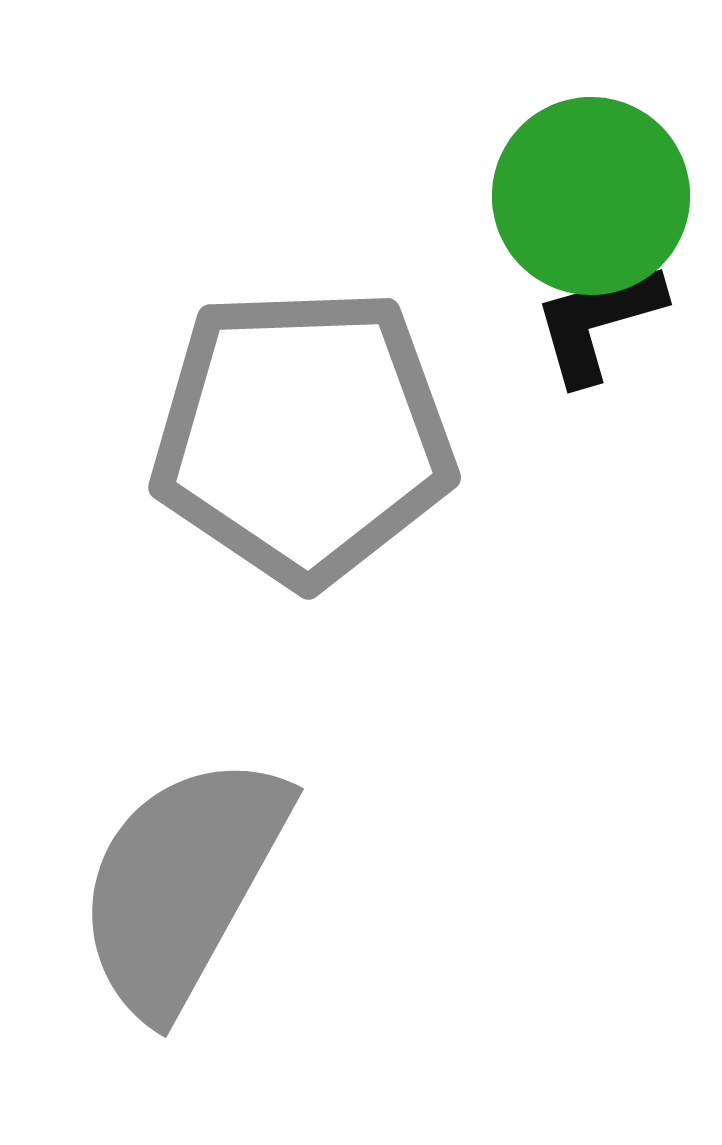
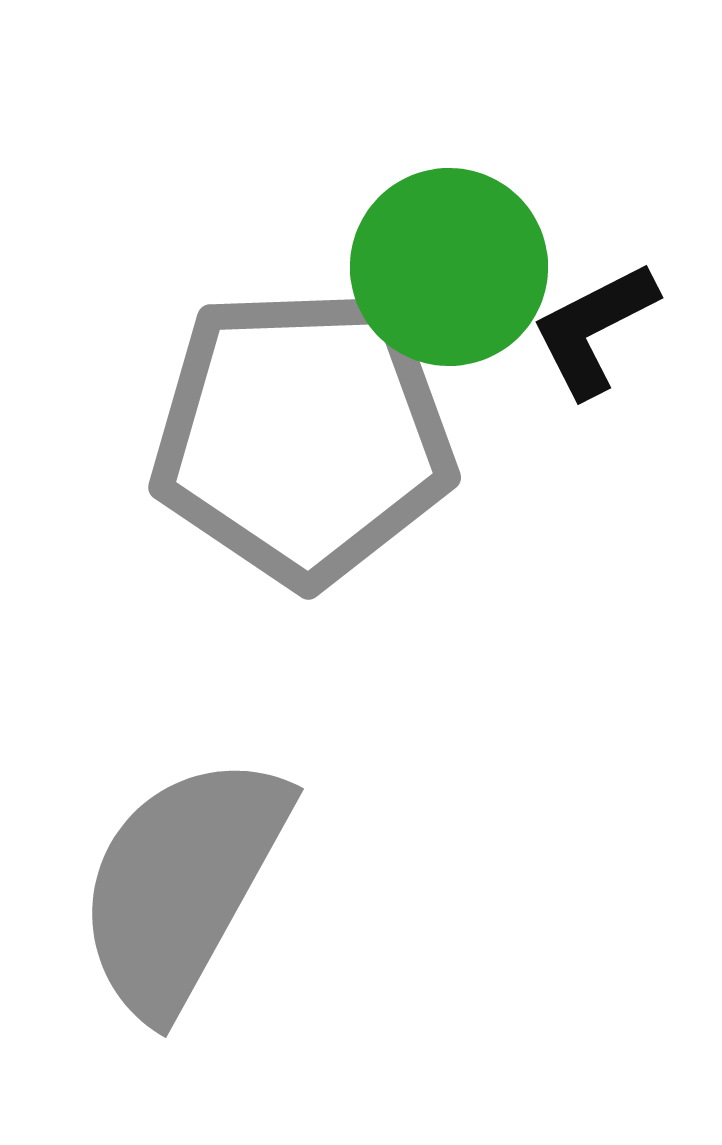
green circle: moved 142 px left, 71 px down
black L-shape: moved 4 px left, 7 px down; rotated 11 degrees counterclockwise
